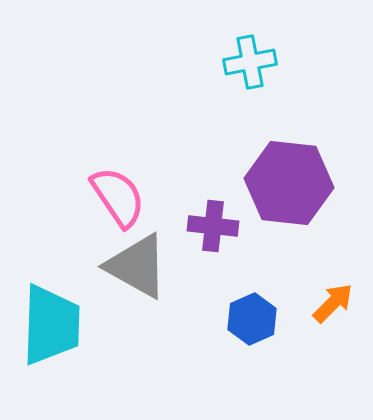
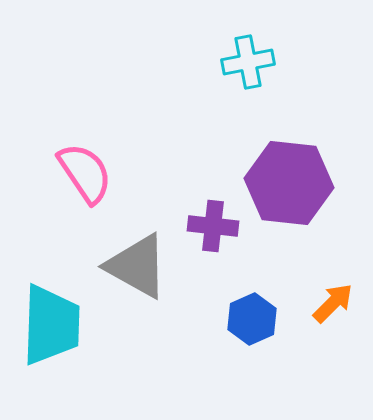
cyan cross: moved 2 px left
pink semicircle: moved 33 px left, 24 px up
